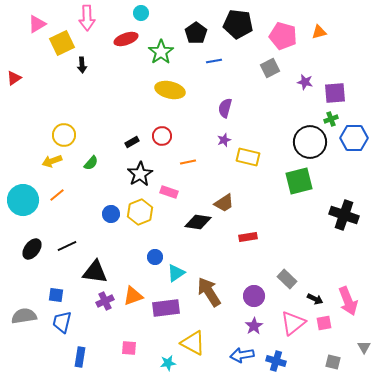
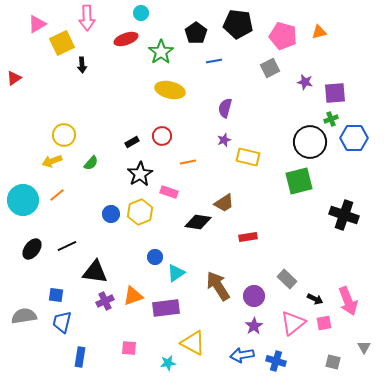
brown arrow at (209, 292): moved 9 px right, 6 px up
